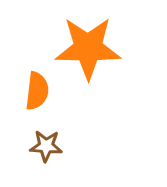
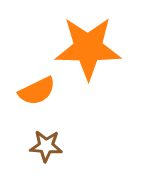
orange semicircle: rotated 57 degrees clockwise
